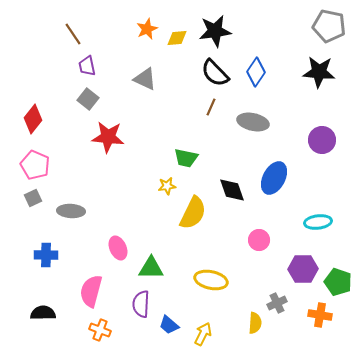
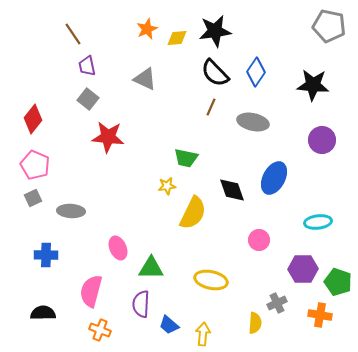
black star at (319, 72): moved 6 px left, 13 px down
yellow arrow at (203, 334): rotated 20 degrees counterclockwise
